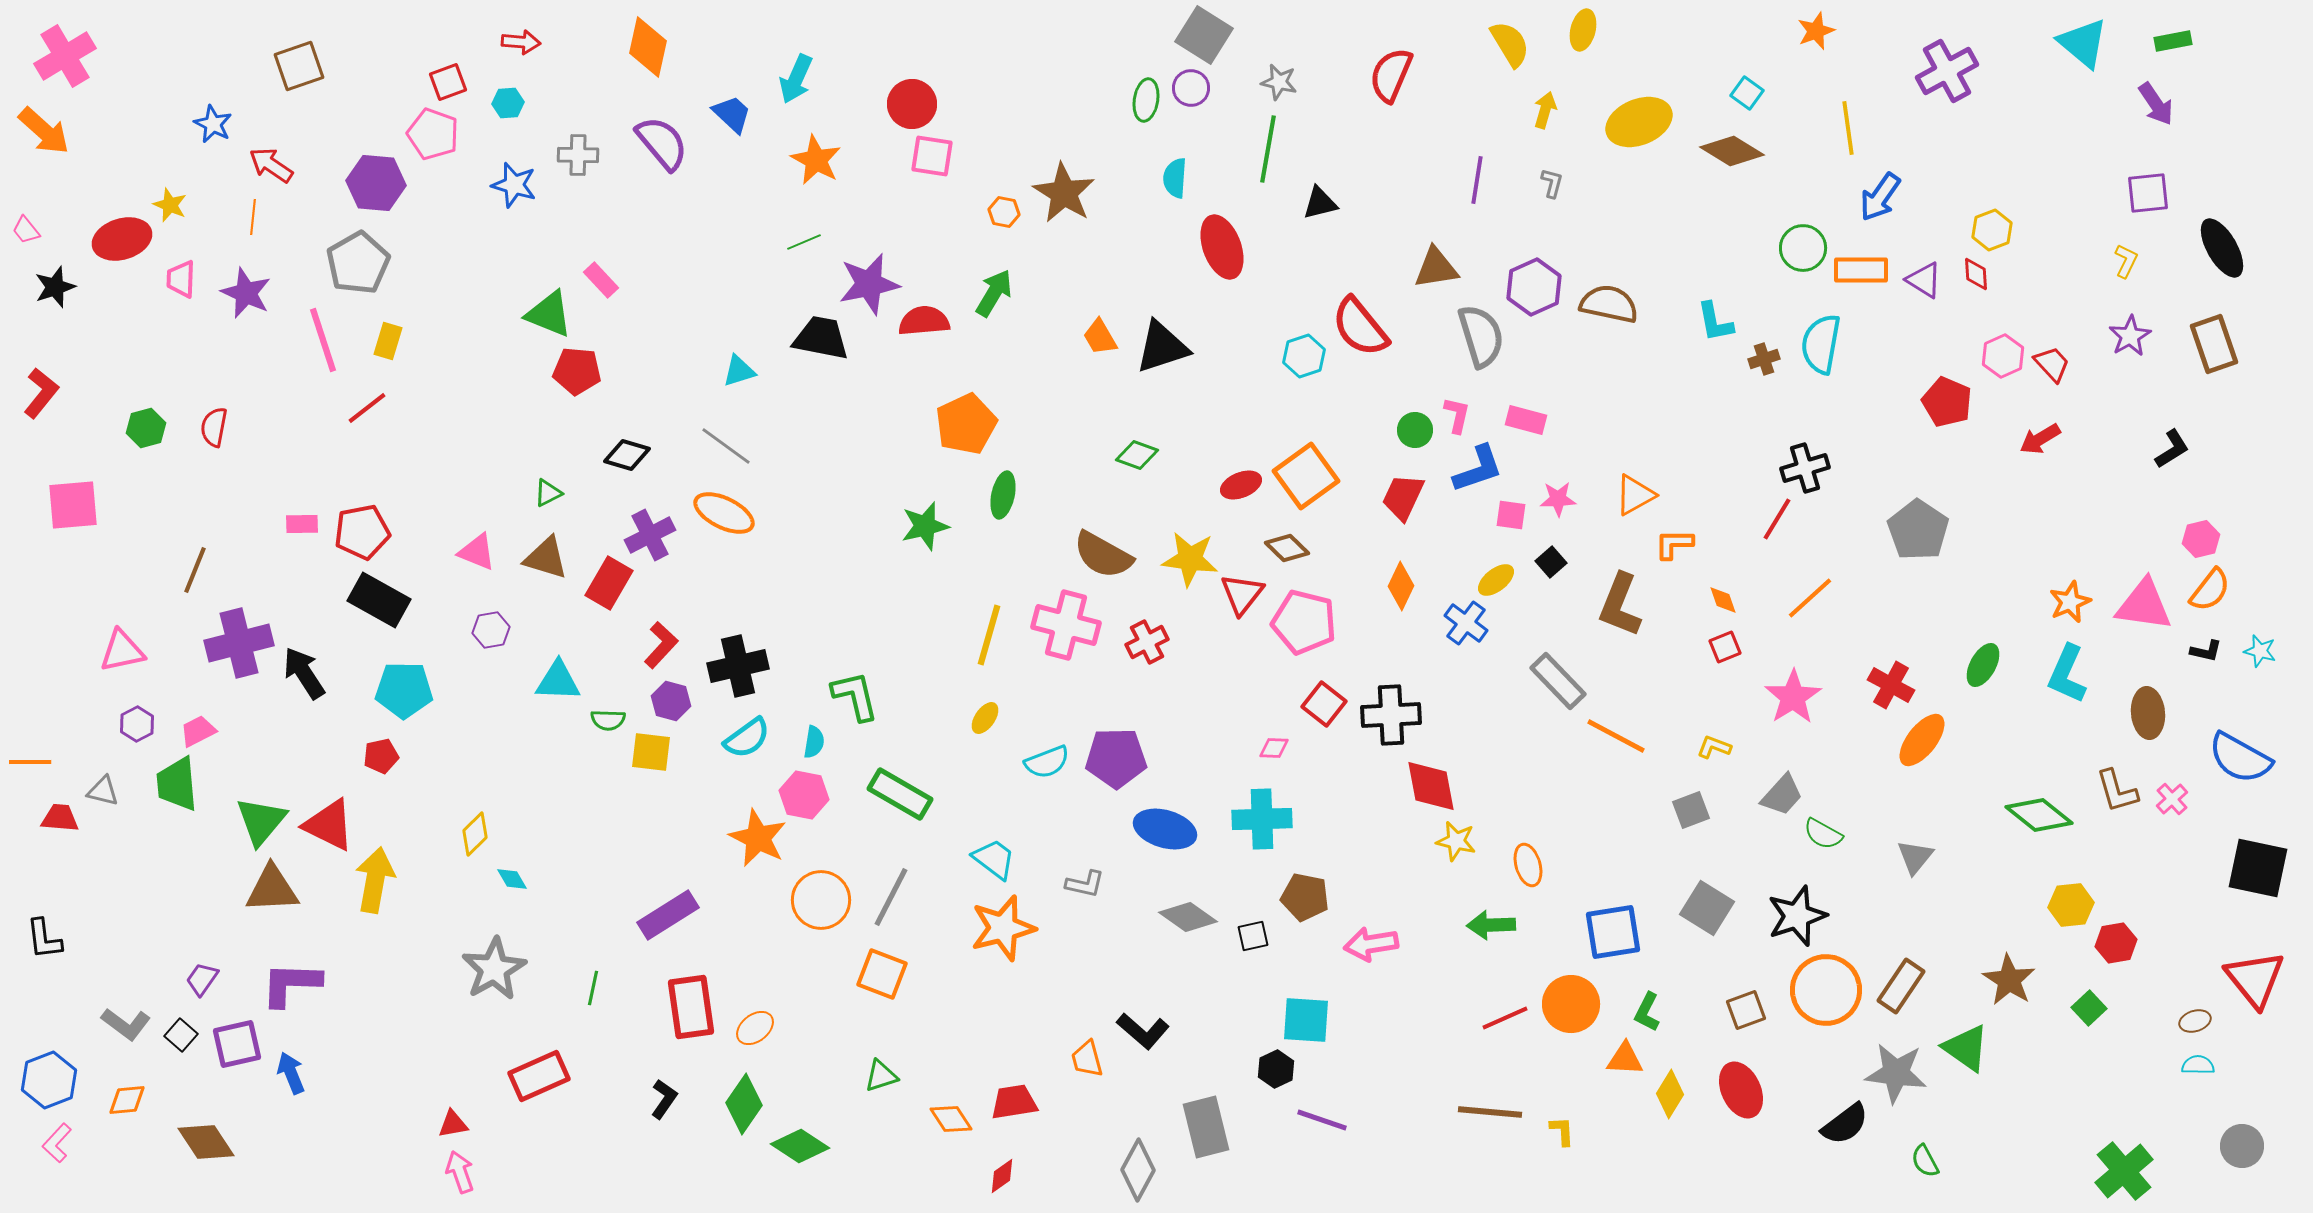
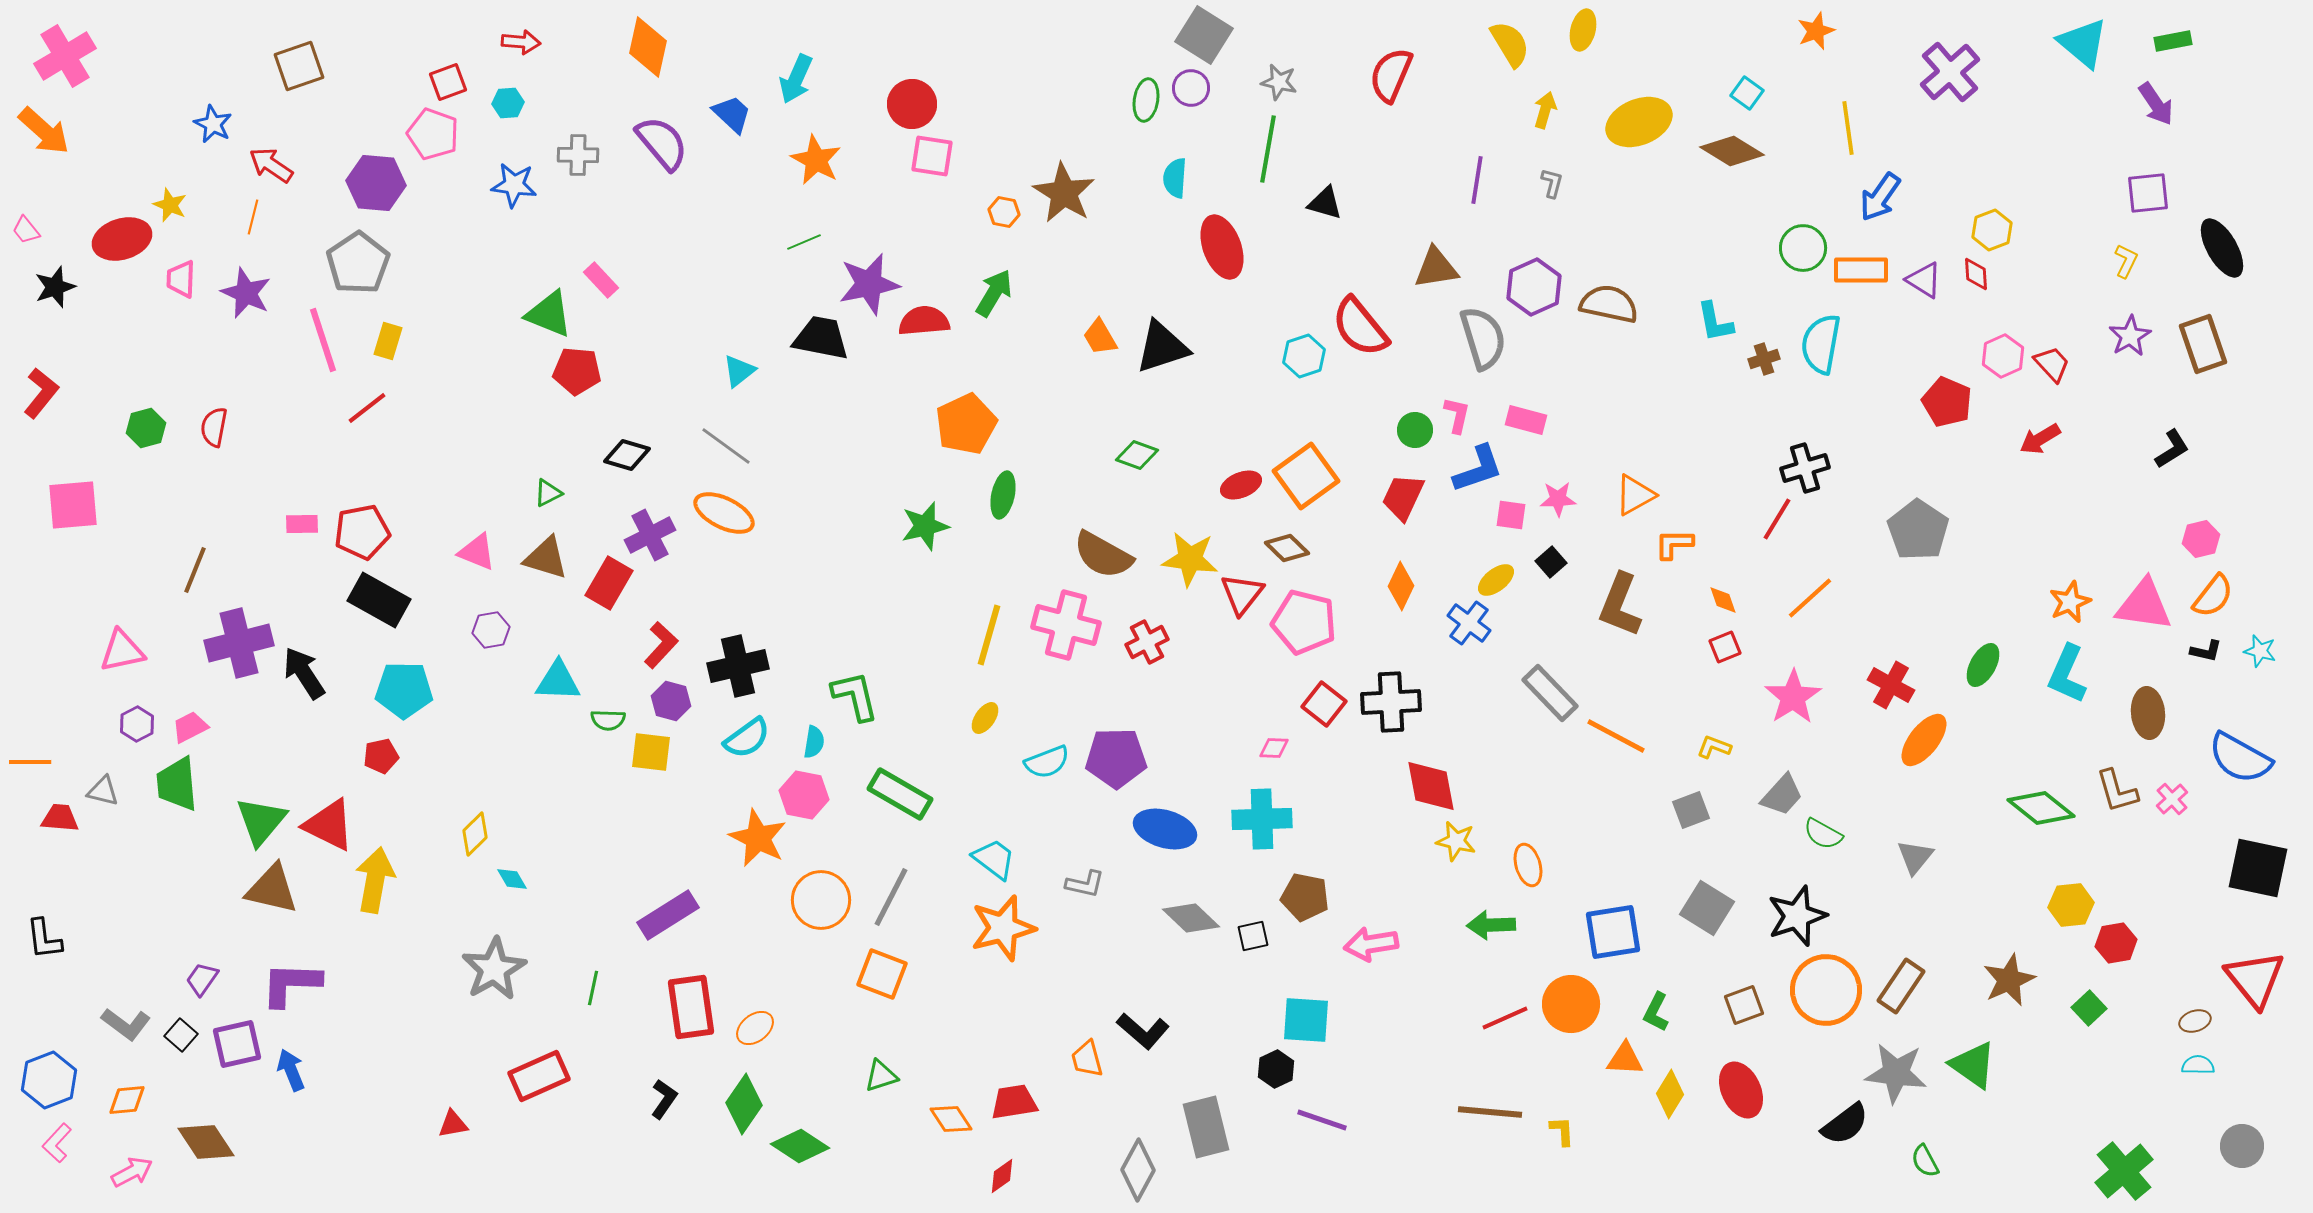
purple cross at (1947, 71): moved 3 px right, 1 px down; rotated 12 degrees counterclockwise
blue star at (514, 185): rotated 9 degrees counterclockwise
black triangle at (1320, 203): moved 5 px right; rotated 30 degrees clockwise
orange line at (253, 217): rotated 8 degrees clockwise
gray pentagon at (358, 263): rotated 4 degrees counterclockwise
gray semicircle at (1481, 336): moved 2 px right, 2 px down
brown rectangle at (2214, 344): moved 11 px left
cyan triangle at (739, 371): rotated 21 degrees counterclockwise
orange semicircle at (2210, 590): moved 3 px right, 6 px down
blue cross at (1466, 623): moved 3 px right
gray rectangle at (1558, 681): moved 8 px left, 12 px down
black cross at (1391, 715): moved 13 px up
pink trapezoid at (198, 731): moved 8 px left, 4 px up
orange ellipse at (1922, 740): moved 2 px right
green diamond at (2039, 815): moved 2 px right, 7 px up
brown triangle at (272, 889): rotated 16 degrees clockwise
gray diamond at (1188, 917): moved 3 px right, 1 px down; rotated 8 degrees clockwise
brown star at (2009, 980): rotated 16 degrees clockwise
brown square at (1746, 1010): moved 2 px left, 5 px up
green L-shape at (1647, 1012): moved 9 px right
green triangle at (1966, 1048): moved 7 px right, 17 px down
blue arrow at (291, 1073): moved 3 px up
pink arrow at (460, 1172): moved 328 px left; rotated 81 degrees clockwise
